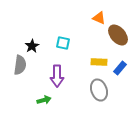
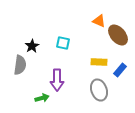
orange triangle: moved 3 px down
blue rectangle: moved 2 px down
purple arrow: moved 4 px down
green arrow: moved 2 px left, 2 px up
